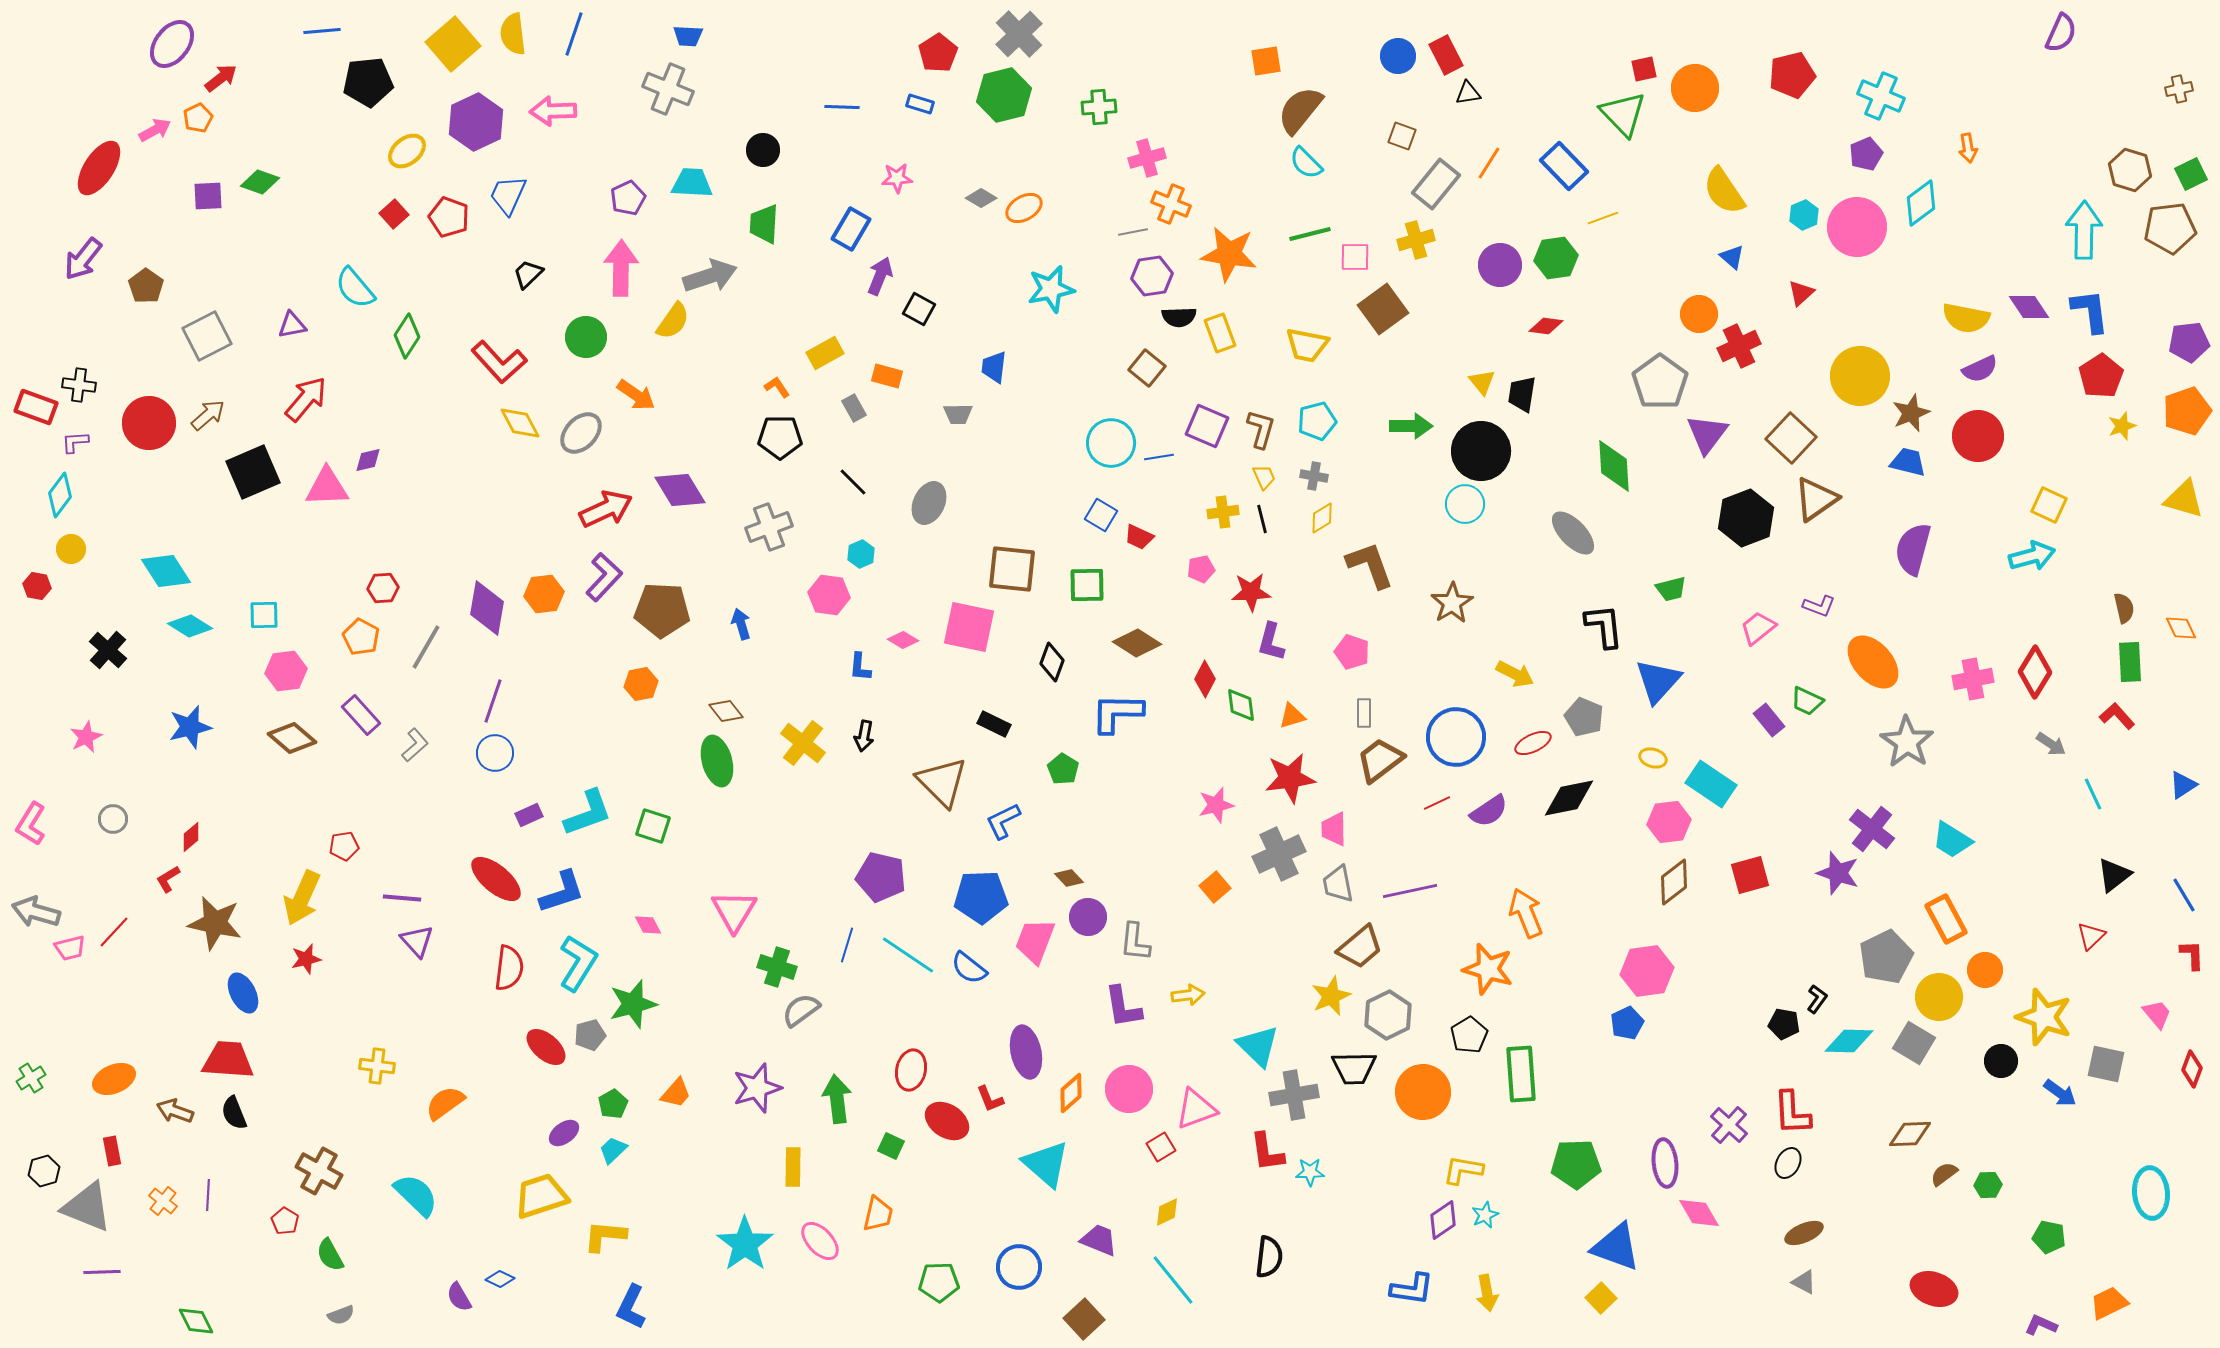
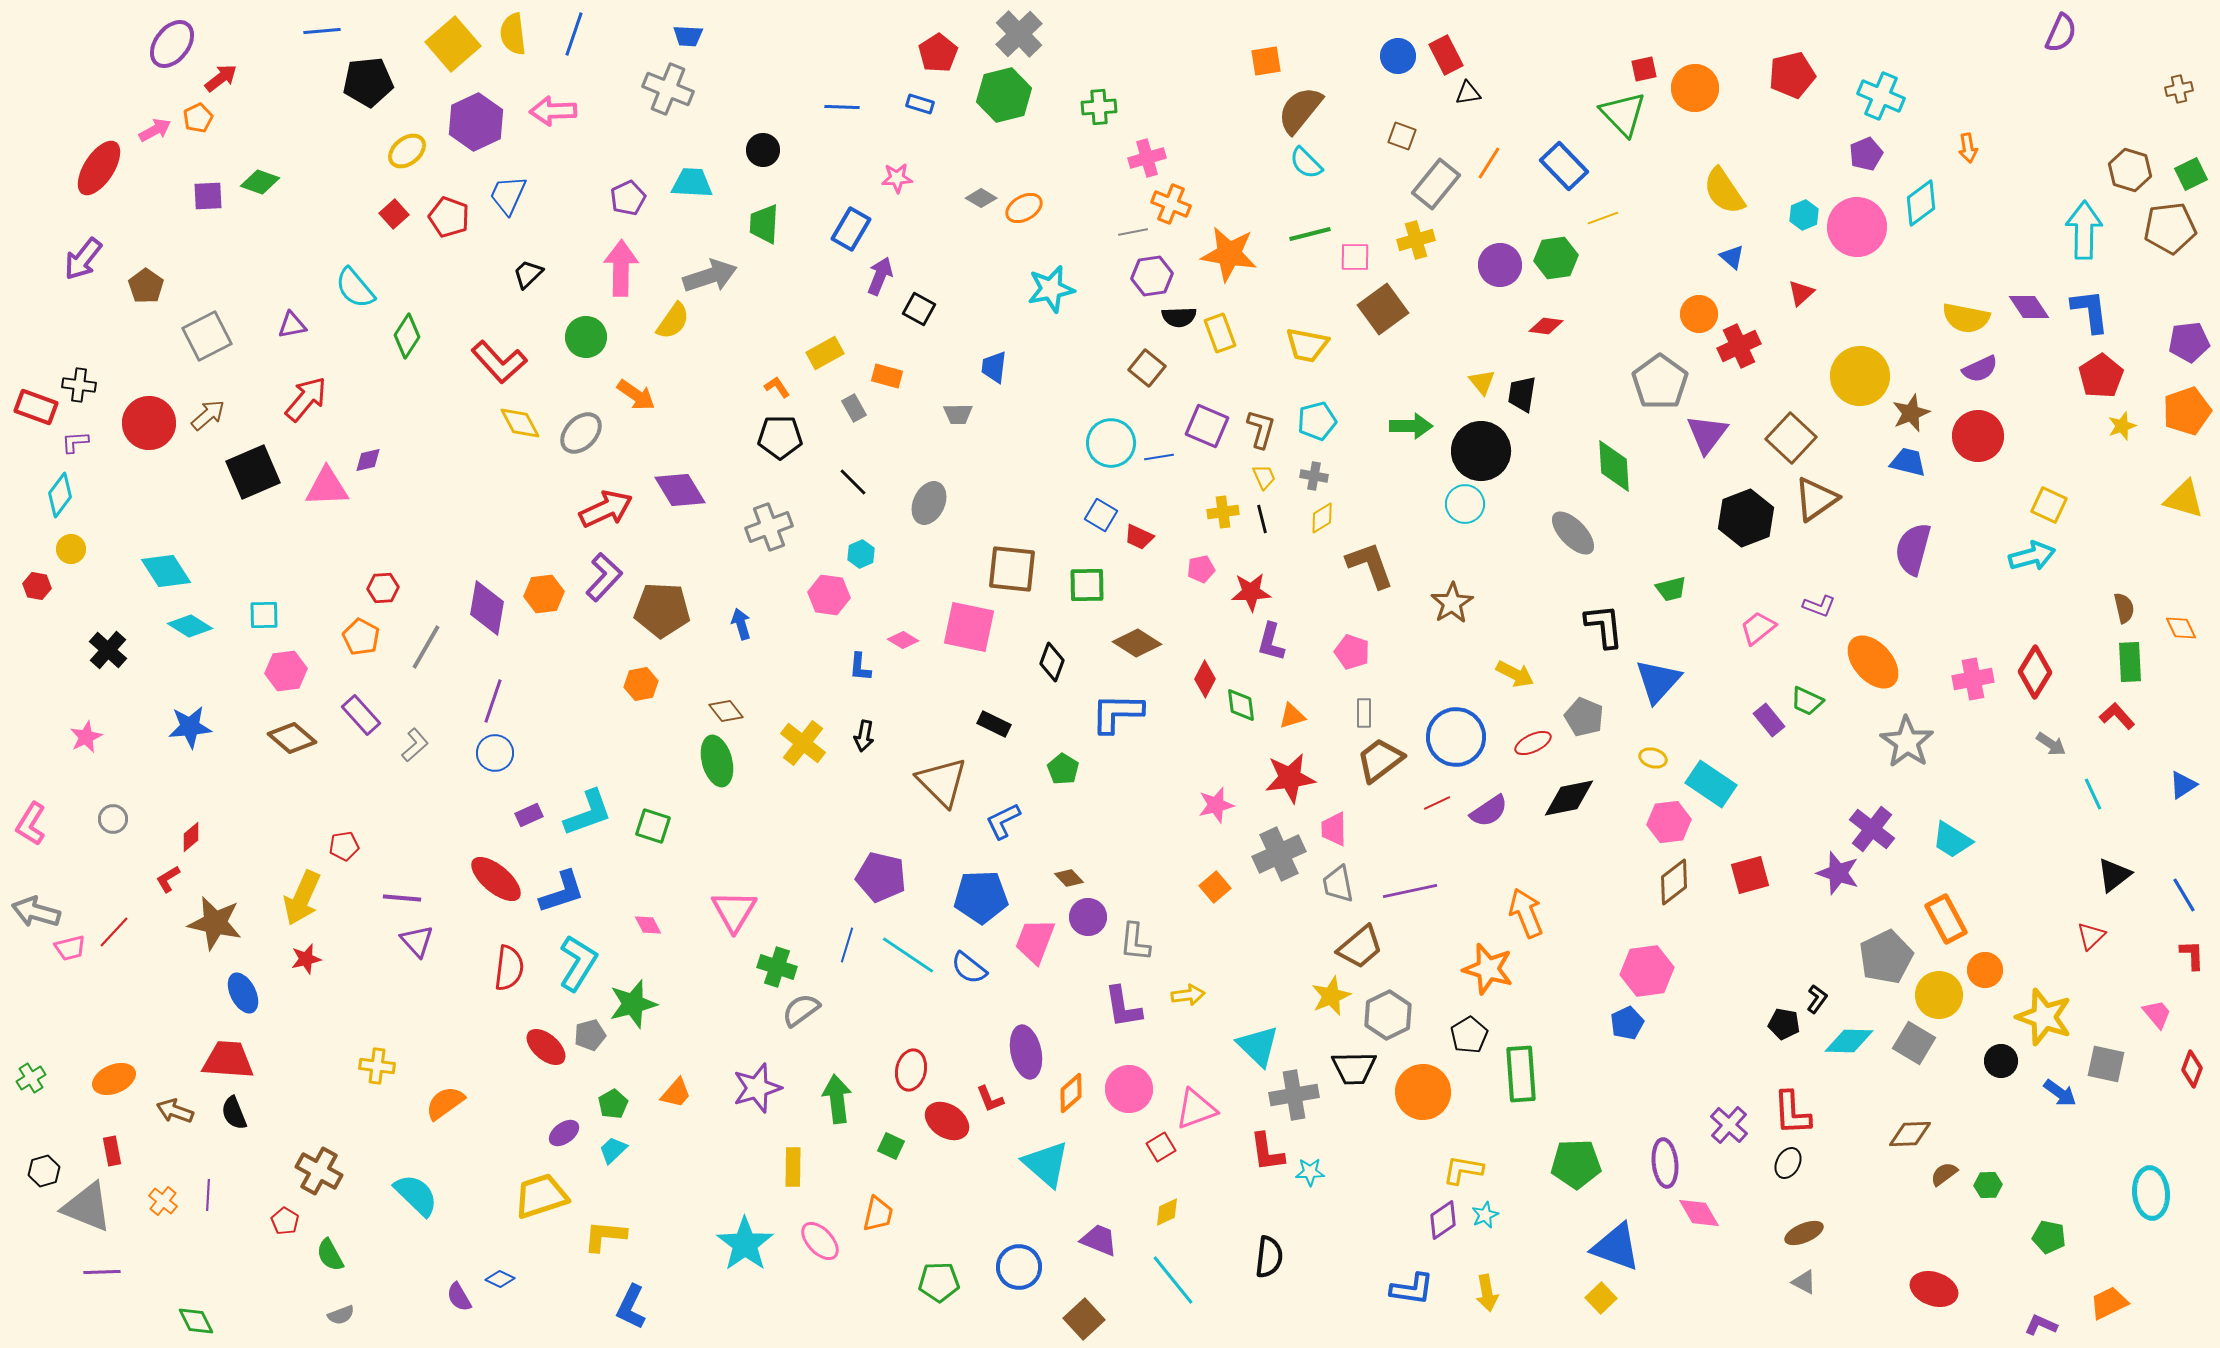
blue star at (190, 727): rotated 9 degrees clockwise
yellow circle at (1939, 997): moved 2 px up
